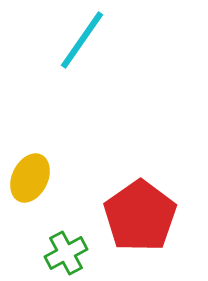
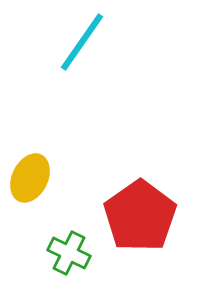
cyan line: moved 2 px down
green cross: moved 3 px right; rotated 36 degrees counterclockwise
